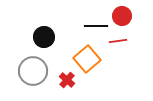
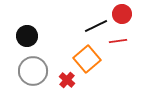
red circle: moved 2 px up
black line: rotated 25 degrees counterclockwise
black circle: moved 17 px left, 1 px up
